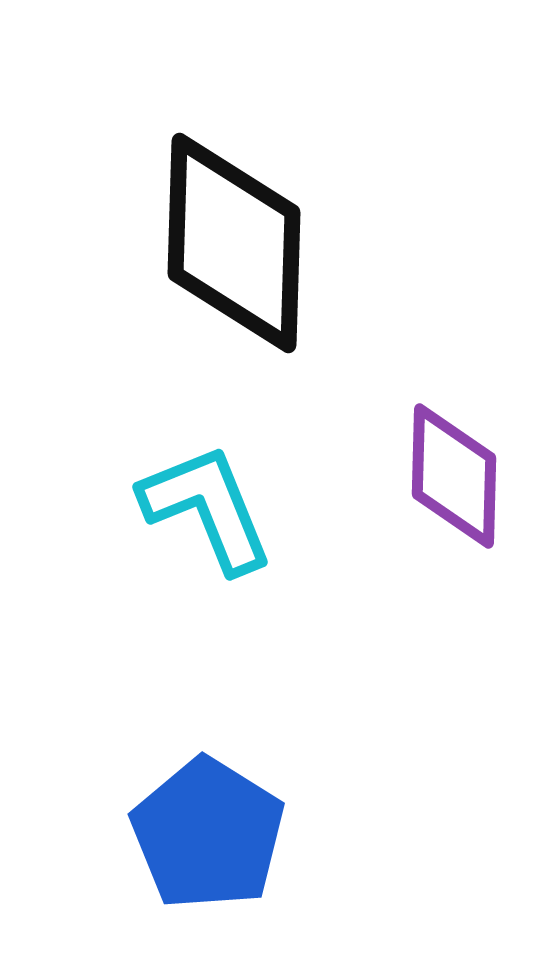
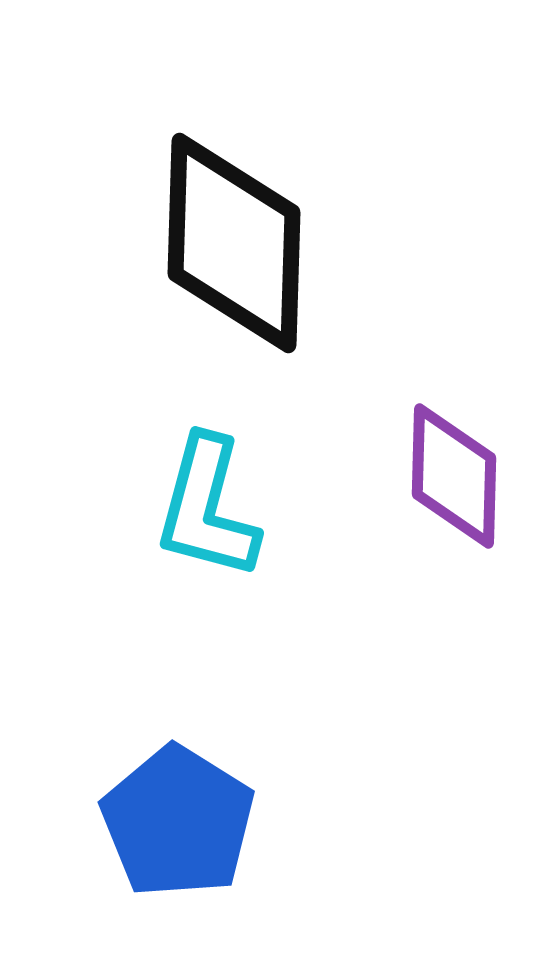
cyan L-shape: rotated 143 degrees counterclockwise
blue pentagon: moved 30 px left, 12 px up
